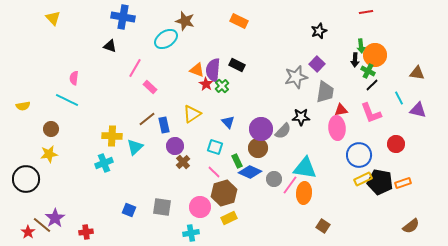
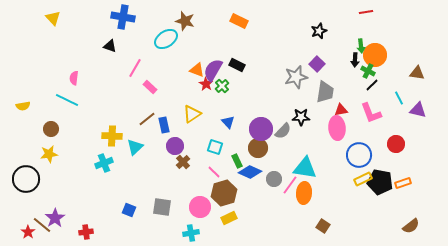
purple semicircle at (213, 70): rotated 25 degrees clockwise
